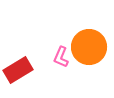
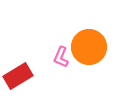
red rectangle: moved 6 px down
